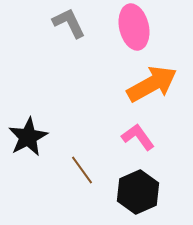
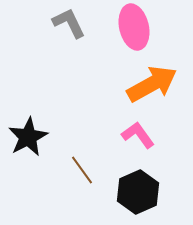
pink L-shape: moved 2 px up
